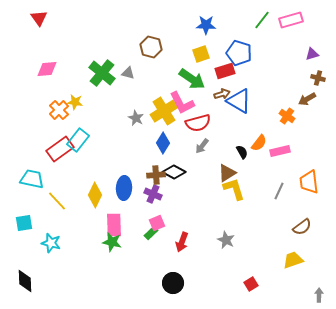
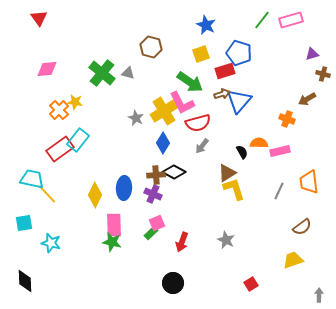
blue star at (206, 25): rotated 24 degrees clockwise
brown cross at (318, 78): moved 5 px right, 4 px up
green arrow at (192, 79): moved 2 px left, 3 px down
blue triangle at (239, 101): rotated 40 degrees clockwise
orange cross at (287, 116): moved 3 px down; rotated 14 degrees counterclockwise
orange semicircle at (259, 143): rotated 126 degrees counterclockwise
yellow line at (57, 201): moved 10 px left, 7 px up
